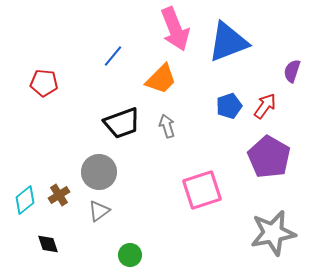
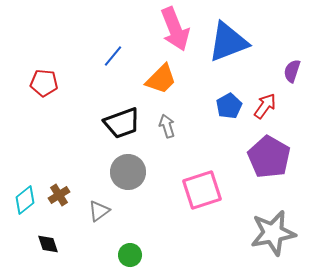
blue pentagon: rotated 10 degrees counterclockwise
gray circle: moved 29 px right
